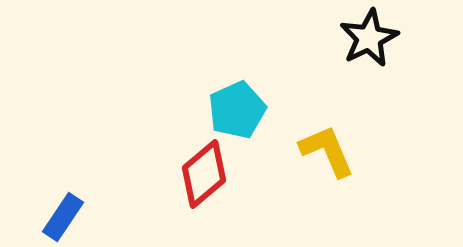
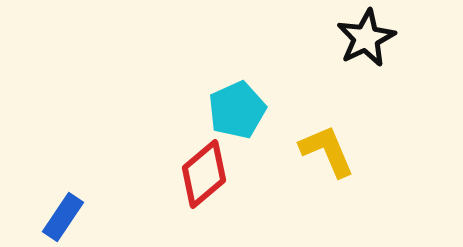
black star: moved 3 px left
